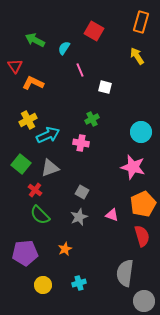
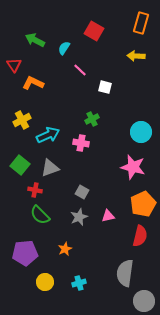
orange rectangle: moved 1 px down
yellow arrow: moved 1 px left; rotated 54 degrees counterclockwise
red triangle: moved 1 px left, 1 px up
pink line: rotated 24 degrees counterclockwise
yellow cross: moved 6 px left
green square: moved 1 px left, 1 px down
red cross: rotated 24 degrees counterclockwise
pink triangle: moved 4 px left, 1 px down; rotated 32 degrees counterclockwise
red semicircle: moved 2 px left; rotated 30 degrees clockwise
yellow circle: moved 2 px right, 3 px up
